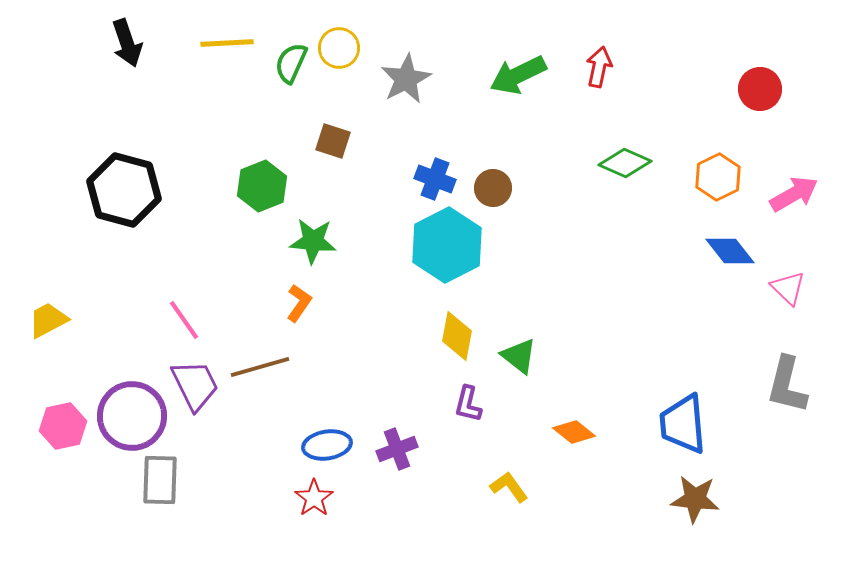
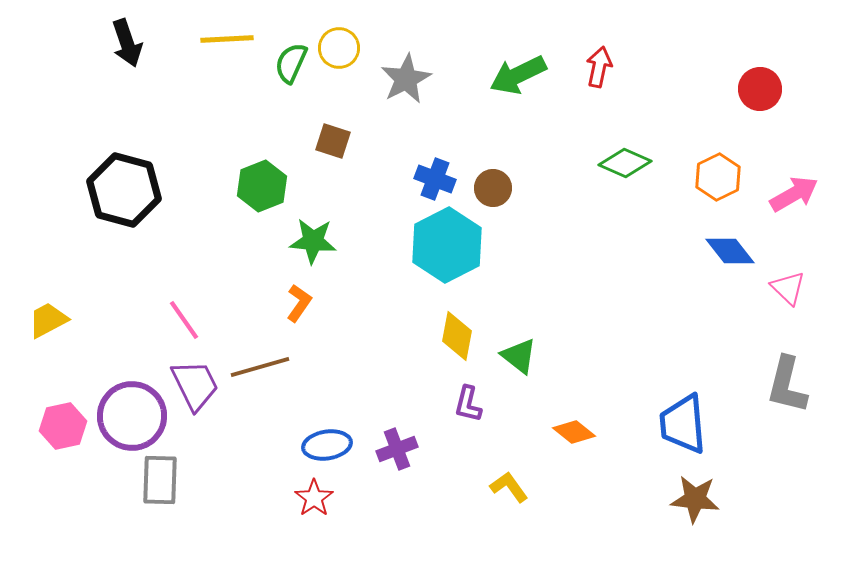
yellow line: moved 4 px up
